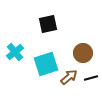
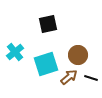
brown circle: moved 5 px left, 2 px down
black line: rotated 32 degrees clockwise
